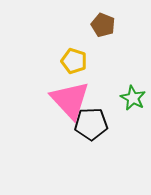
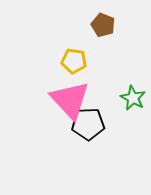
yellow pentagon: rotated 10 degrees counterclockwise
black pentagon: moved 3 px left
